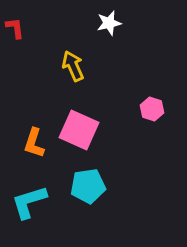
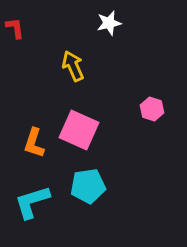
cyan L-shape: moved 3 px right
